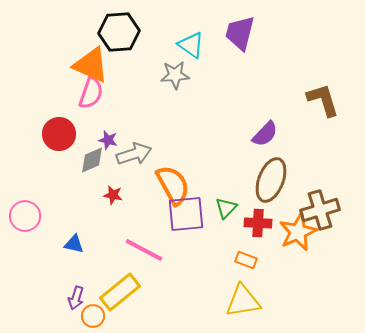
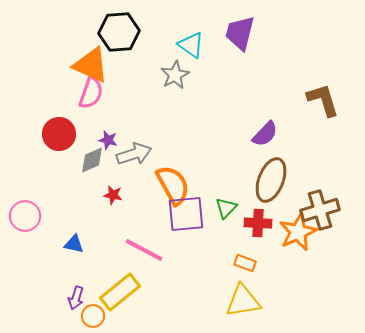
gray star: rotated 24 degrees counterclockwise
orange rectangle: moved 1 px left, 3 px down
